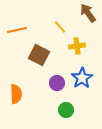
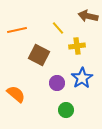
brown arrow: moved 3 px down; rotated 42 degrees counterclockwise
yellow line: moved 2 px left, 1 px down
orange semicircle: rotated 48 degrees counterclockwise
